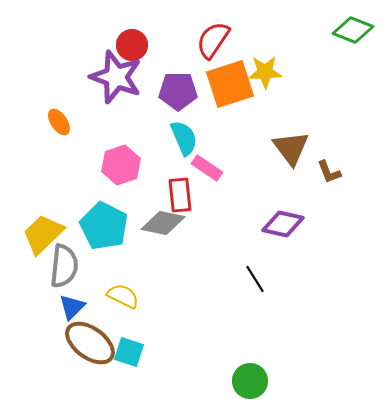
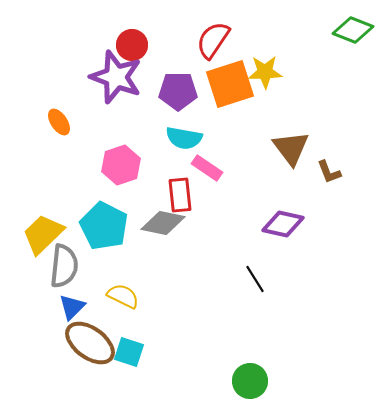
cyan semicircle: rotated 123 degrees clockwise
